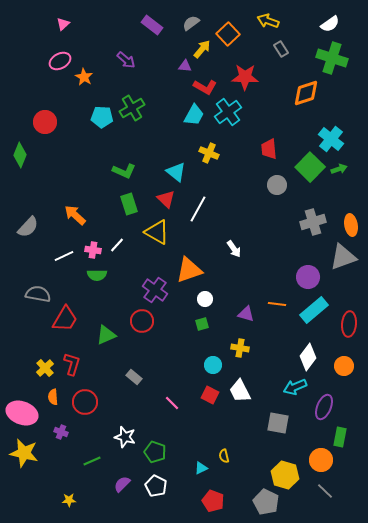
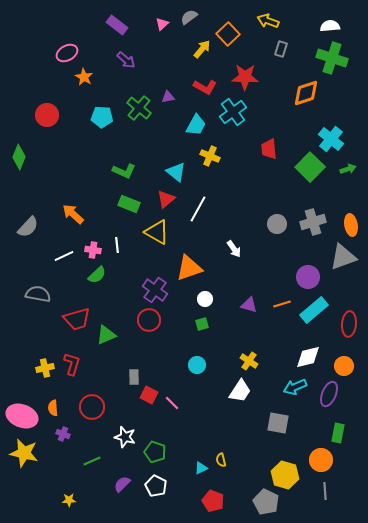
gray semicircle at (191, 23): moved 2 px left, 6 px up
pink triangle at (63, 24): moved 99 px right
white semicircle at (330, 24): moved 2 px down; rotated 150 degrees counterclockwise
purple rectangle at (152, 25): moved 35 px left
gray rectangle at (281, 49): rotated 49 degrees clockwise
pink ellipse at (60, 61): moved 7 px right, 8 px up
purple triangle at (185, 66): moved 17 px left, 31 px down; rotated 16 degrees counterclockwise
green cross at (132, 108): moved 7 px right; rotated 20 degrees counterclockwise
cyan cross at (228, 112): moved 5 px right
cyan trapezoid at (194, 115): moved 2 px right, 10 px down
red circle at (45, 122): moved 2 px right, 7 px up
yellow cross at (209, 153): moved 1 px right, 3 px down
green diamond at (20, 155): moved 1 px left, 2 px down
green arrow at (339, 169): moved 9 px right
gray circle at (277, 185): moved 39 px down
red triangle at (166, 199): rotated 36 degrees clockwise
green rectangle at (129, 204): rotated 50 degrees counterclockwise
orange arrow at (75, 215): moved 2 px left, 1 px up
white line at (117, 245): rotated 49 degrees counterclockwise
orange triangle at (189, 270): moved 2 px up
green semicircle at (97, 275): rotated 42 degrees counterclockwise
orange line at (277, 304): moved 5 px right; rotated 24 degrees counterclockwise
purple triangle at (246, 314): moved 3 px right, 9 px up
red trapezoid at (65, 319): moved 12 px right; rotated 44 degrees clockwise
red circle at (142, 321): moved 7 px right, 1 px up
yellow cross at (240, 348): moved 9 px right, 13 px down; rotated 24 degrees clockwise
white diamond at (308, 357): rotated 40 degrees clockwise
cyan circle at (213, 365): moved 16 px left
yellow cross at (45, 368): rotated 30 degrees clockwise
gray rectangle at (134, 377): rotated 49 degrees clockwise
white trapezoid at (240, 391): rotated 120 degrees counterclockwise
red square at (210, 395): moved 61 px left
orange semicircle at (53, 397): moved 11 px down
red circle at (85, 402): moved 7 px right, 5 px down
purple ellipse at (324, 407): moved 5 px right, 13 px up
pink ellipse at (22, 413): moved 3 px down
purple cross at (61, 432): moved 2 px right, 2 px down
green rectangle at (340, 437): moved 2 px left, 4 px up
yellow semicircle at (224, 456): moved 3 px left, 4 px down
gray line at (325, 491): rotated 42 degrees clockwise
